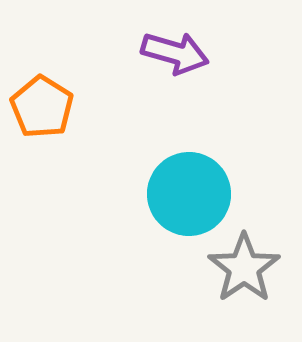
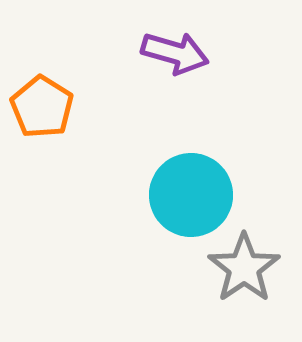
cyan circle: moved 2 px right, 1 px down
